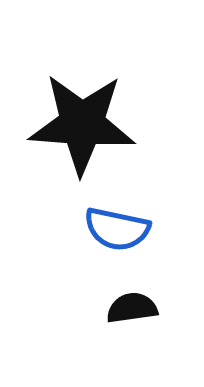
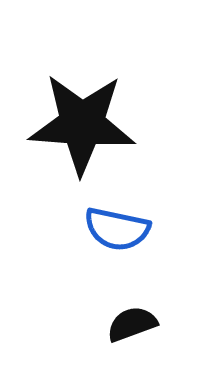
black semicircle: moved 16 px down; rotated 12 degrees counterclockwise
